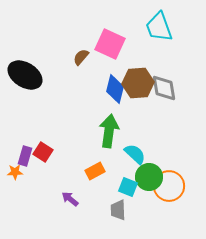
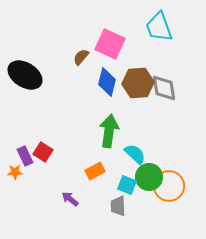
blue diamond: moved 8 px left, 7 px up
purple rectangle: rotated 42 degrees counterclockwise
cyan square: moved 1 px left, 2 px up
gray trapezoid: moved 4 px up
